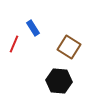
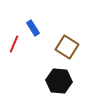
brown square: moved 2 px left
